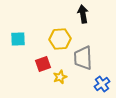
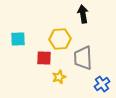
red square: moved 1 px right, 6 px up; rotated 21 degrees clockwise
yellow star: moved 1 px left
